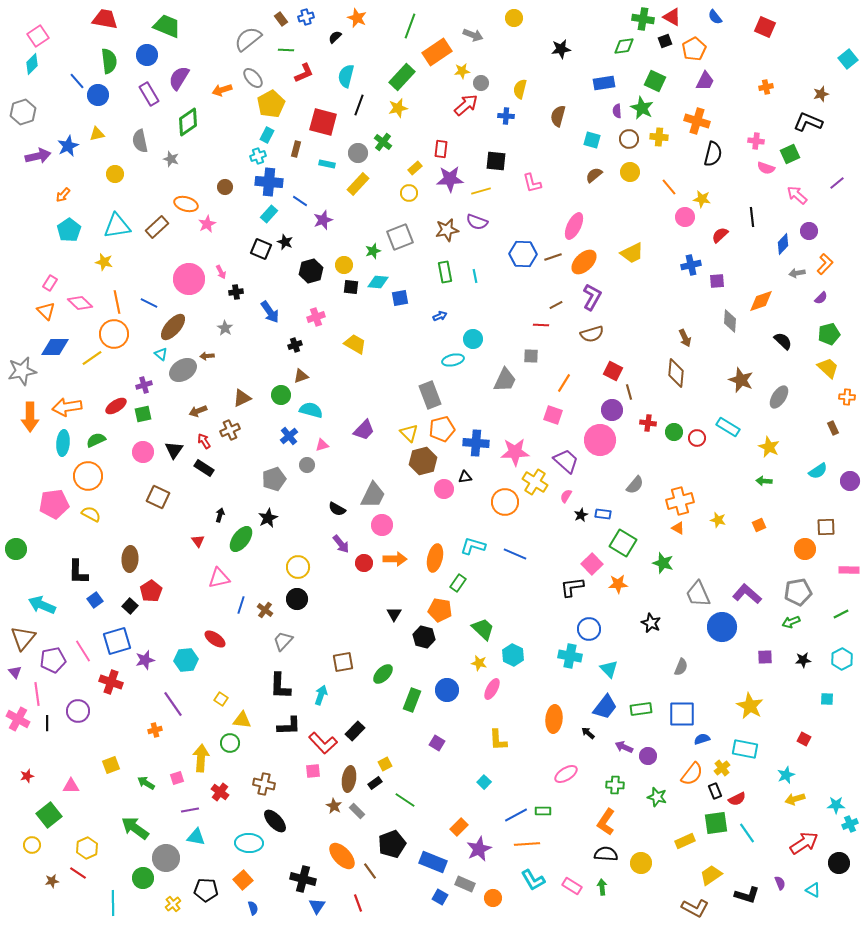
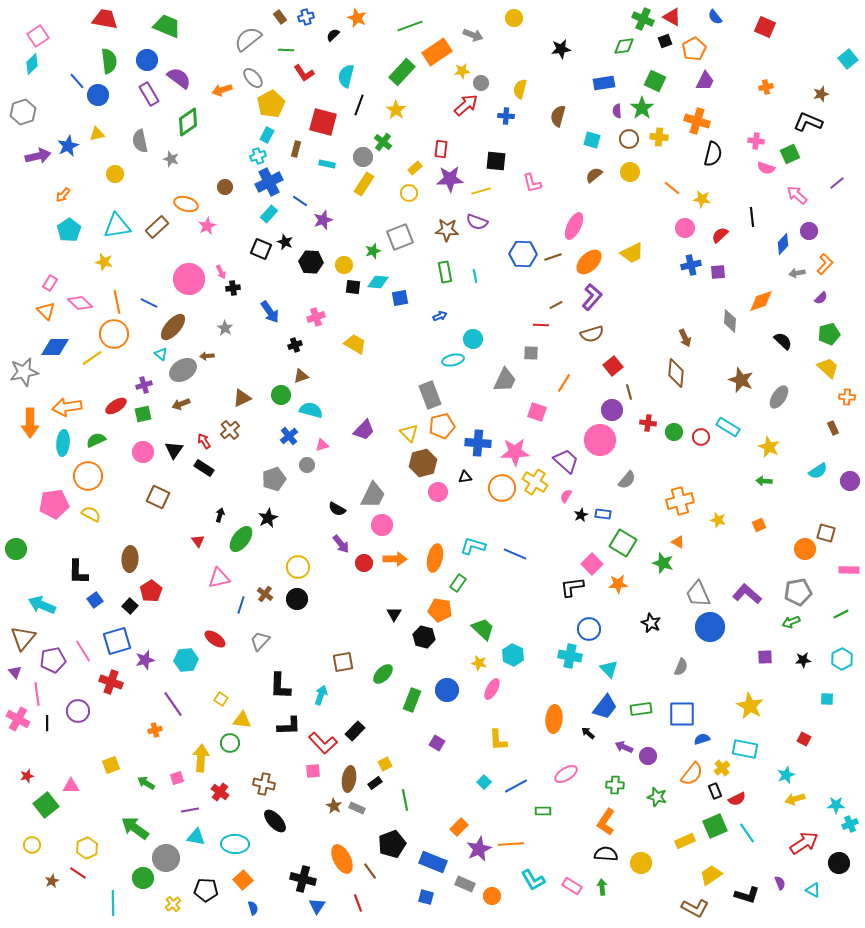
brown rectangle at (281, 19): moved 1 px left, 2 px up
green cross at (643, 19): rotated 15 degrees clockwise
green line at (410, 26): rotated 50 degrees clockwise
black semicircle at (335, 37): moved 2 px left, 2 px up
blue circle at (147, 55): moved 5 px down
red L-shape at (304, 73): rotated 80 degrees clockwise
green rectangle at (402, 77): moved 5 px up
purple semicircle at (179, 78): rotated 95 degrees clockwise
yellow star at (398, 108): moved 2 px left, 2 px down; rotated 24 degrees counterclockwise
green star at (642, 108): rotated 10 degrees clockwise
gray circle at (358, 153): moved 5 px right, 4 px down
blue cross at (269, 182): rotated 32 degrees counterclockwise
yellow rectangle at (358, 184): moved 6 px right; rotated 10 degrees counterclockwise
orange line at (669, 187): moved 3 px right, 1 px down; rotated 12 degrees counterclockwise
pink circle at (685, 217): moved 11 px down
pink star at (207, 224): moved 2 px down
brown star at (447, 230): rotated 15 degrees clockwise
orange ellipse at (584, 262): moved 5 px right
black hexagon at (311, 271): moved 9 px up; rotated 20 degrees clockwise
purple square at (717, 281): moved 1 px right, 9 px up
black square at (351, 287): moved 2 px right
black cross at (236, 292): moved 3 px left, 4 px up
purple L-shape at (592, 297): rotated 12 degrees clockwise
gray square at (531, 356): moved 3 px up
gray star at (22, 371): moved 2 px right, 1 px down
red square at (613, 371): moved 5 px up; rotated 24 degrees clockwise
brown arrow at (198, 411): moved 17 px left, 7 px up
pink square at (553, 415): moved 16 px left, 3 px up
orange arrow at (30, 417): moved 6 px down
orange pentagon at (442, 429): moved 3 px up
brown cross at (230, 430): rotated 18 degrees counterclockwise
red circle at (697, 438): moved 4 px right, 1 px up
blue cross at (476, 443): moved 2 px right
brown hexagon at (423, 461): moved 2 px down
gray semicircle at (635, 485): moved 8 px left, 5 px up
pink circle at (444, 489): moved 6 px left, 3 px down
orange circle at (505, 502): moved 3 px left, 14 px up
brown square at (826, 527): moved 6 px down; rotated 18 degrees clockwise
orange triangle at (678, 528): moved 14 px down
brown cross at (265, 610): moved 16 px up
blue circle at (722, 627): moved 12 px left
gray trapezoid at (283, 641): moved 23 px left
green line at (405, 800): rotated 45 degrees clockwise
gray rectangle at (357, 811): moved 3 px up; rotated 21 degrees counterclockwise
green square at (49, 815): moved 3 px left, 10 px up
blue line at (516, 815): moved 29 px up
green square at (716, 823): moved 1 px left, 3 px down; rotated 15 degrees counterclockwise
cyan ellipse at (249, 843): moved 14 px left, 1 px down
orange line at (527, 844): moved 16 px left
orange ellipse at (342, 856): moved 3 px down; rotated 16 degrees clockwise
brown star at (52, 881): rotated 16 degrees counterclockwise
blue square at (440, 897): moved 14 px left; rotated 14 degrees counterclockwise
orange circle at (493, 898): moved 1 px left, 2 px up
